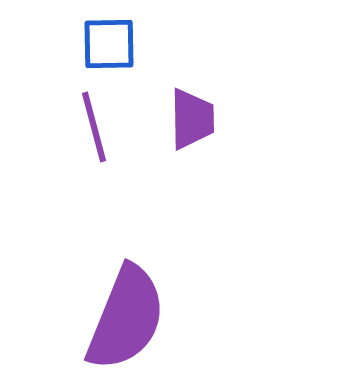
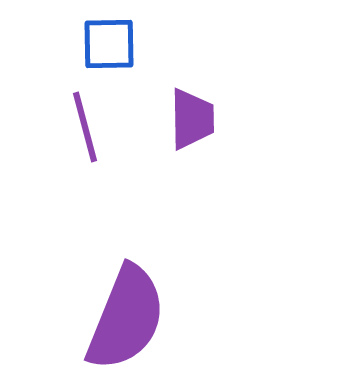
purple line: moved 9 px left
